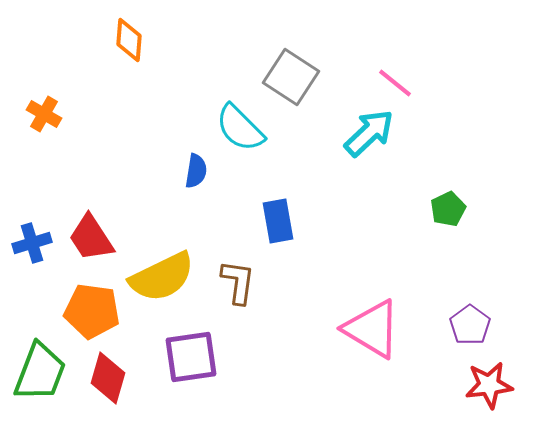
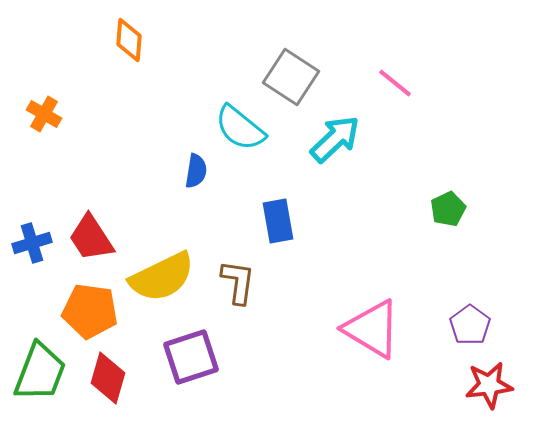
cyan semicircle: rotated 6 degrees counterclockwise
cyan arrow: moved 34 px left, 6 px down
orange pentagon: moved 2 px left
purple square: rotated 10 degrees counterclockwise
